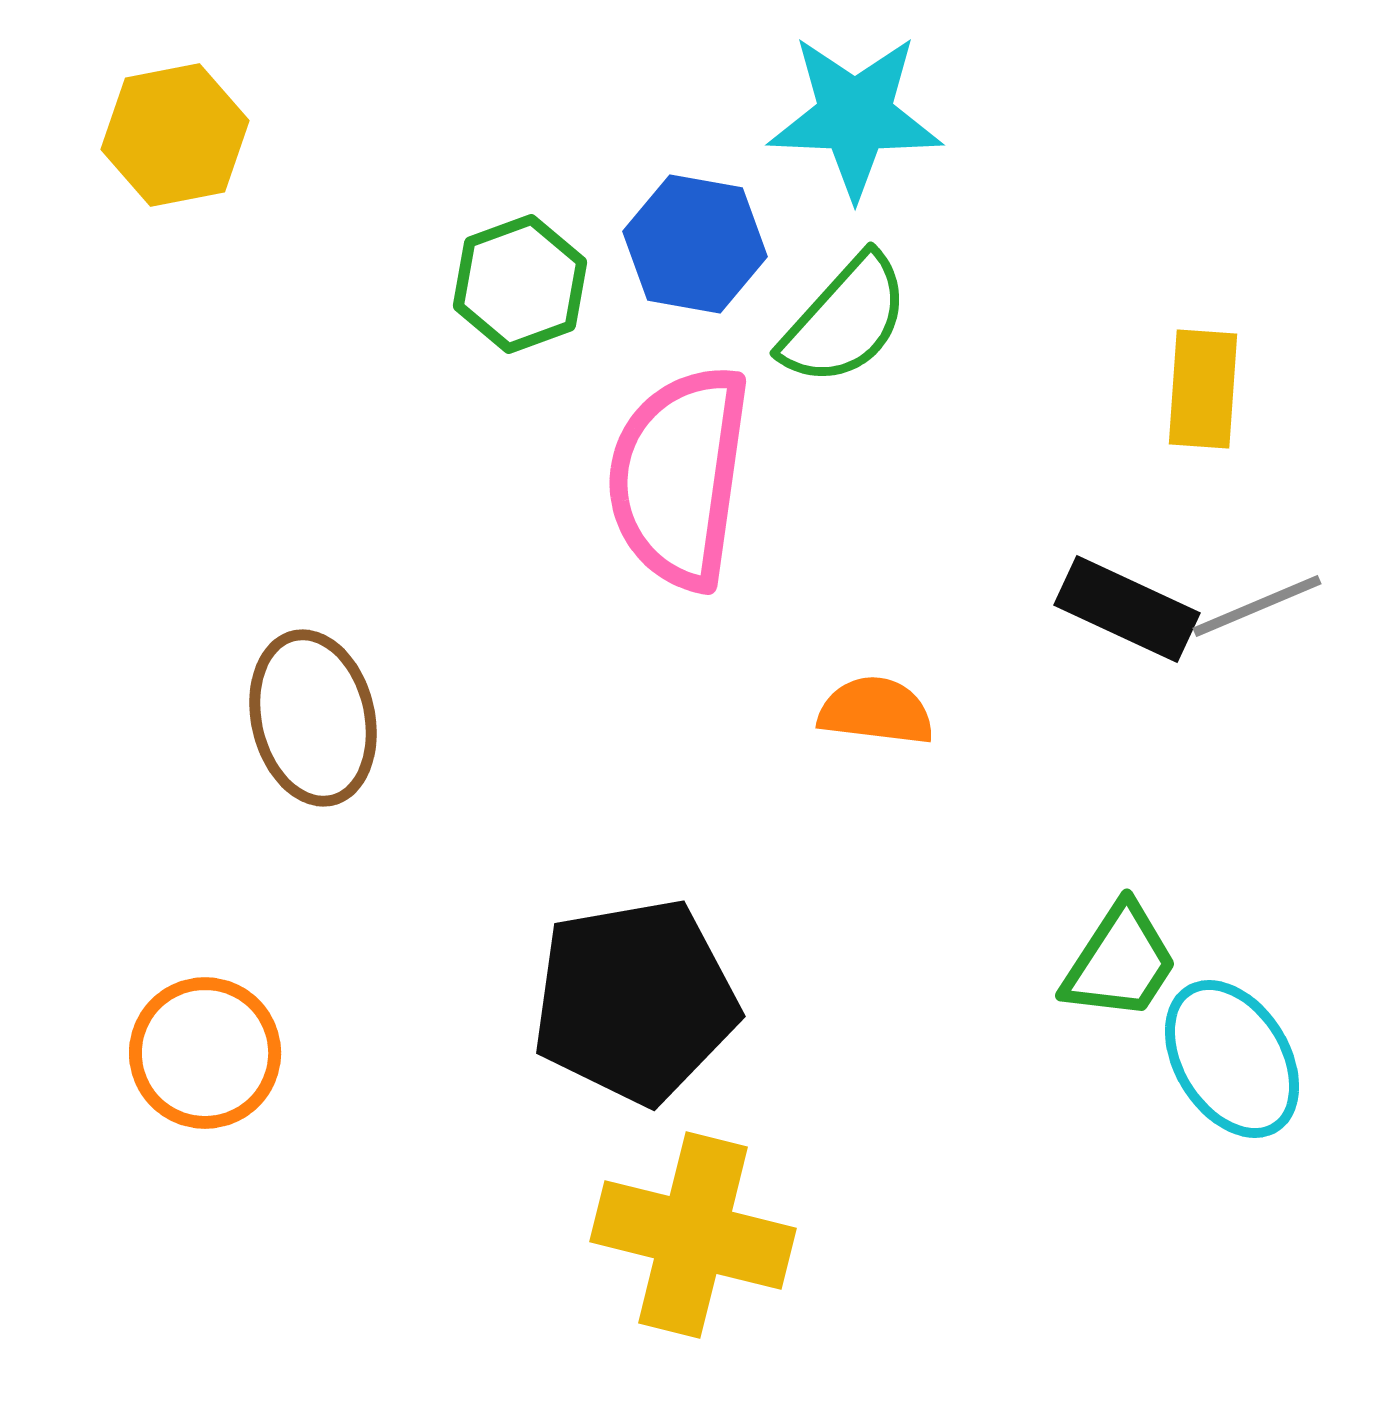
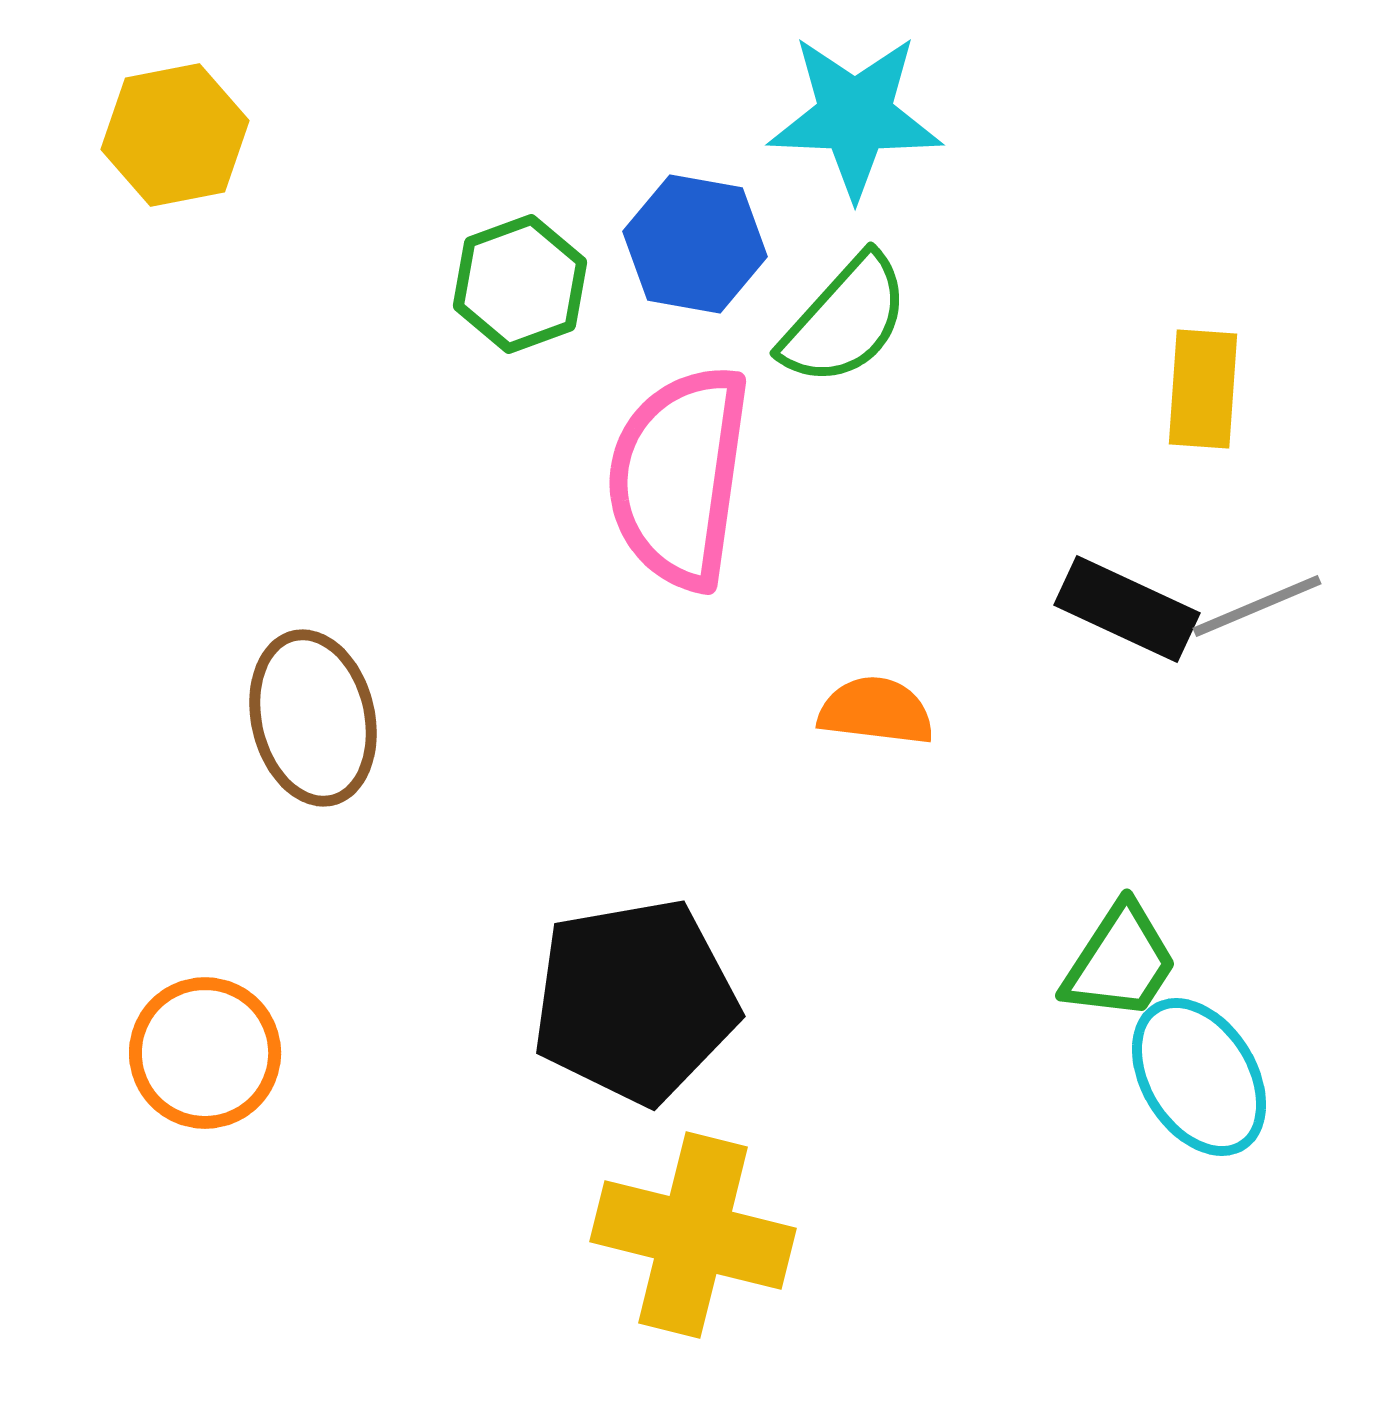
cyan ellipse: moved 33 px left, 18 px down
